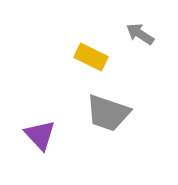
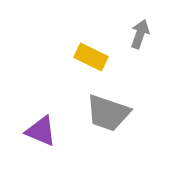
gray arrow: rotated 76 degrees clockwise
purple triangle: moved 1 px right, 4 px up; rotated 24 degrees counterclockwise
